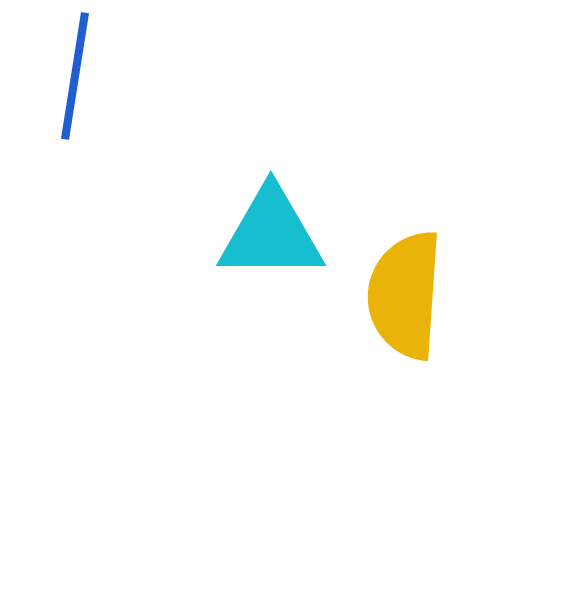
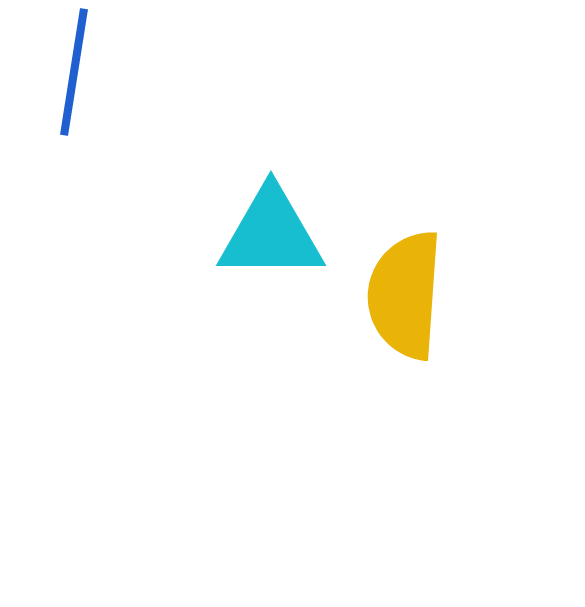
blue line: moved 1 px left, 4 px up
